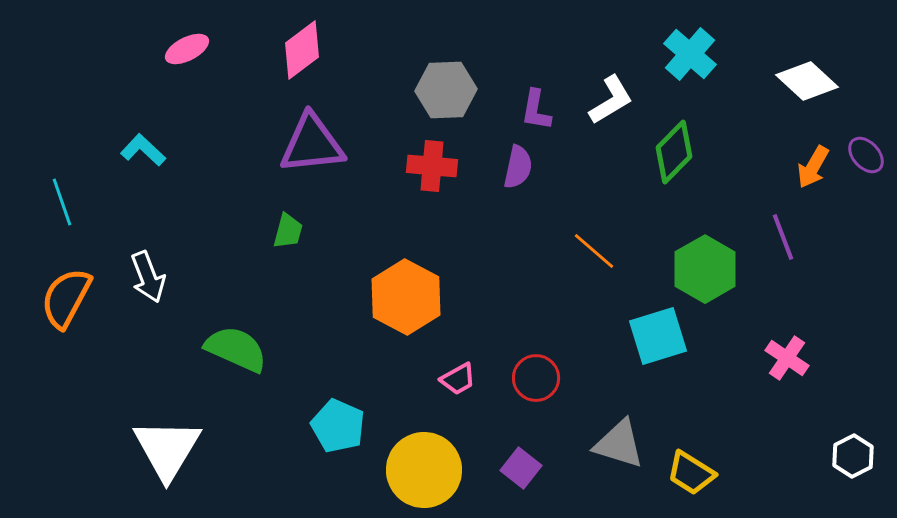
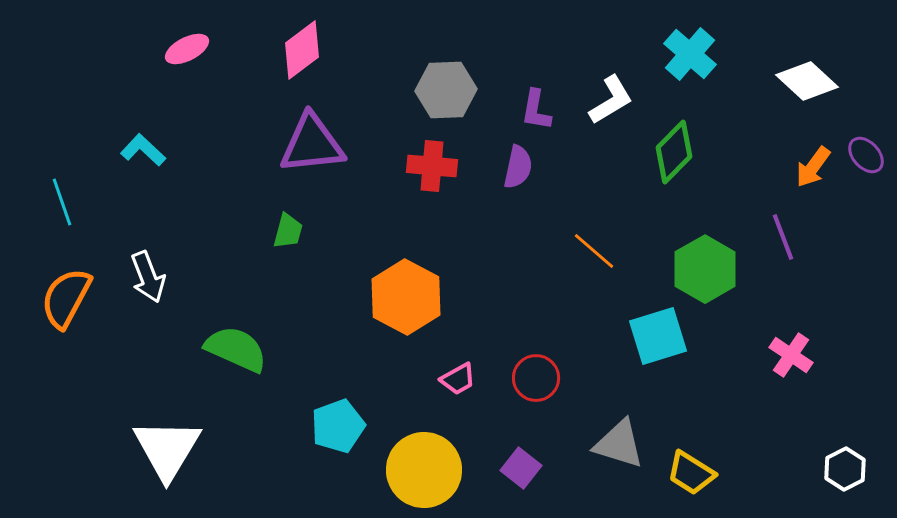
orange arrow: rotated 6 degrees clockwise
pink cross: moved 4 px right, 3 px up
cyan pentagon: rotated 28 degrees clockwise
white hexagon: moved 8 px left, 13 px down
